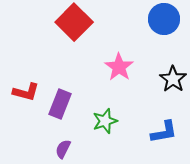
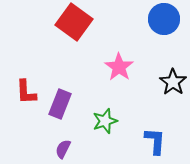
red square: rotated 9 degrees counterclockwise
black star: moved 3 px down
red L-shape: rotated 72 degrees clockwise
blue L-shape: moved 9 px left, 9 px down; rotated 76 degrees counterclockwise
